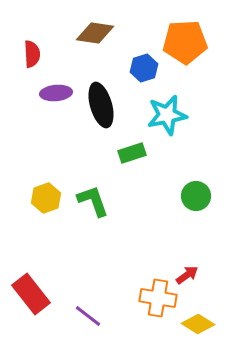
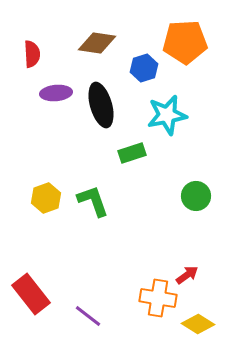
brown diamond: moved 2 px right, 10 px down
